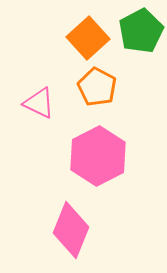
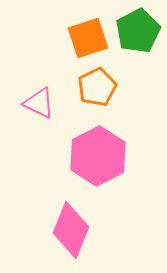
green pentagon: moved 3 px left
orange square: rotated 24 degrees clockwise
orange pentagon: rotated 18 degrees clockwise
